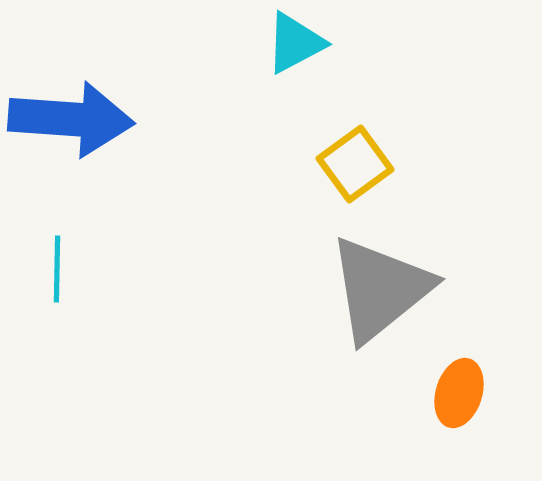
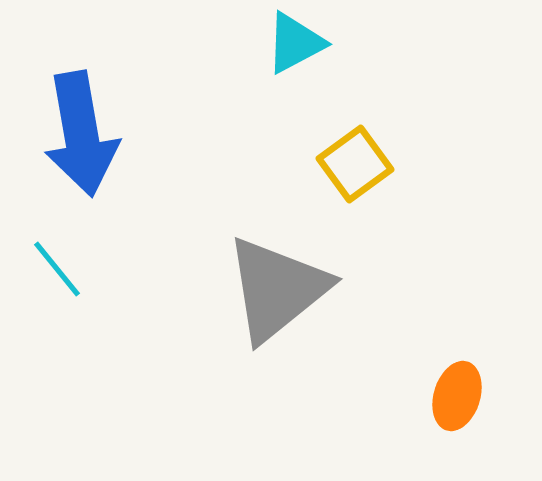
blue arrow: moved 10 px right, 15 px down; rotated 76 degrees clockwise
cyan line: rotated 40 degrees counterclockwise
gray triangle: moved 103 px left
orange ellipse: moved 2 px left, 3 px down
